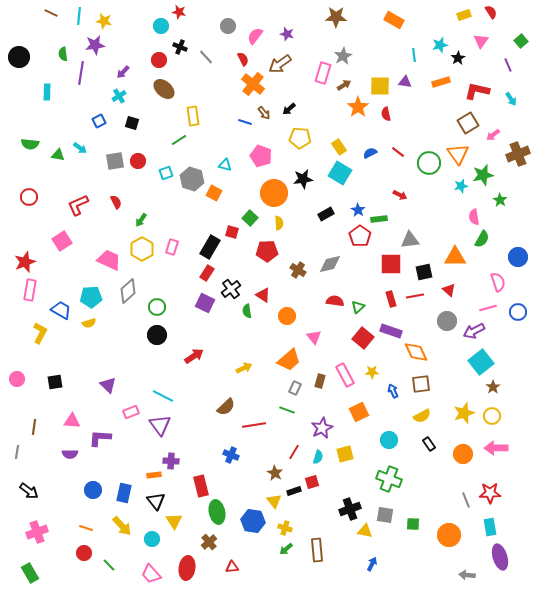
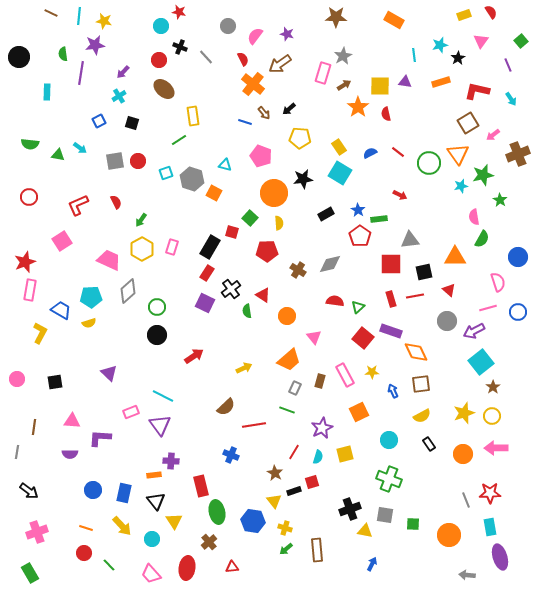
purple triangle at (108, 385): moved 1 px right, 12 px up
